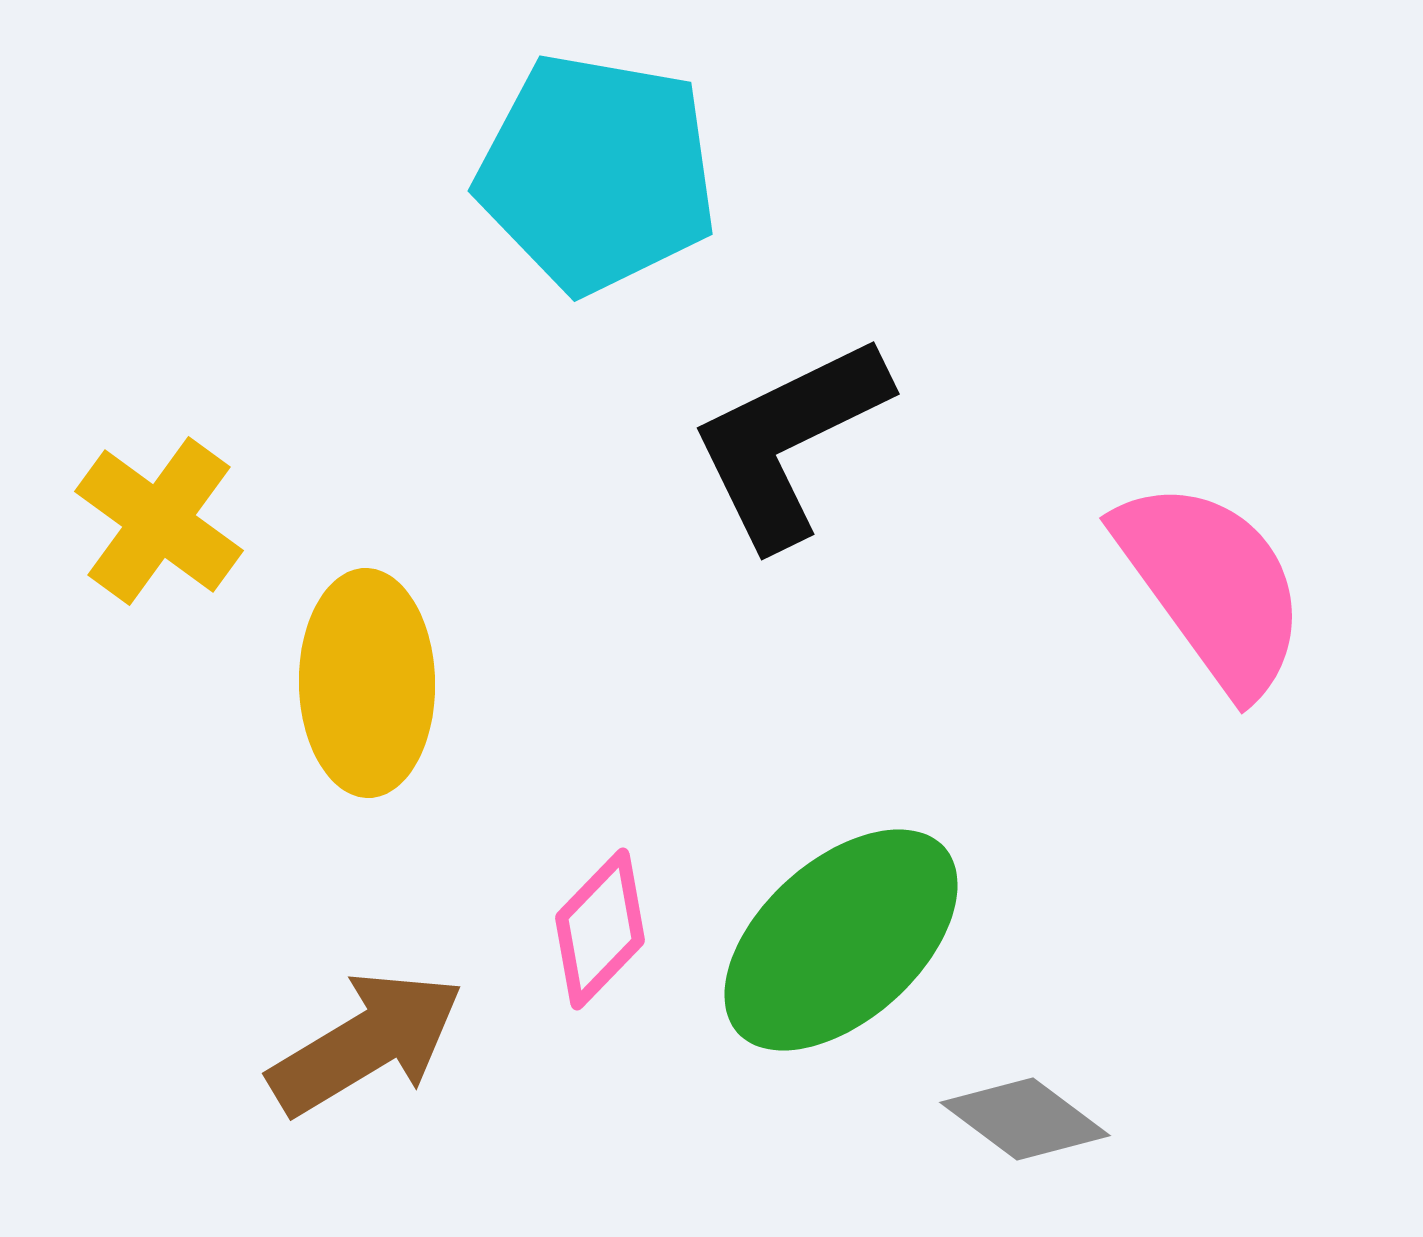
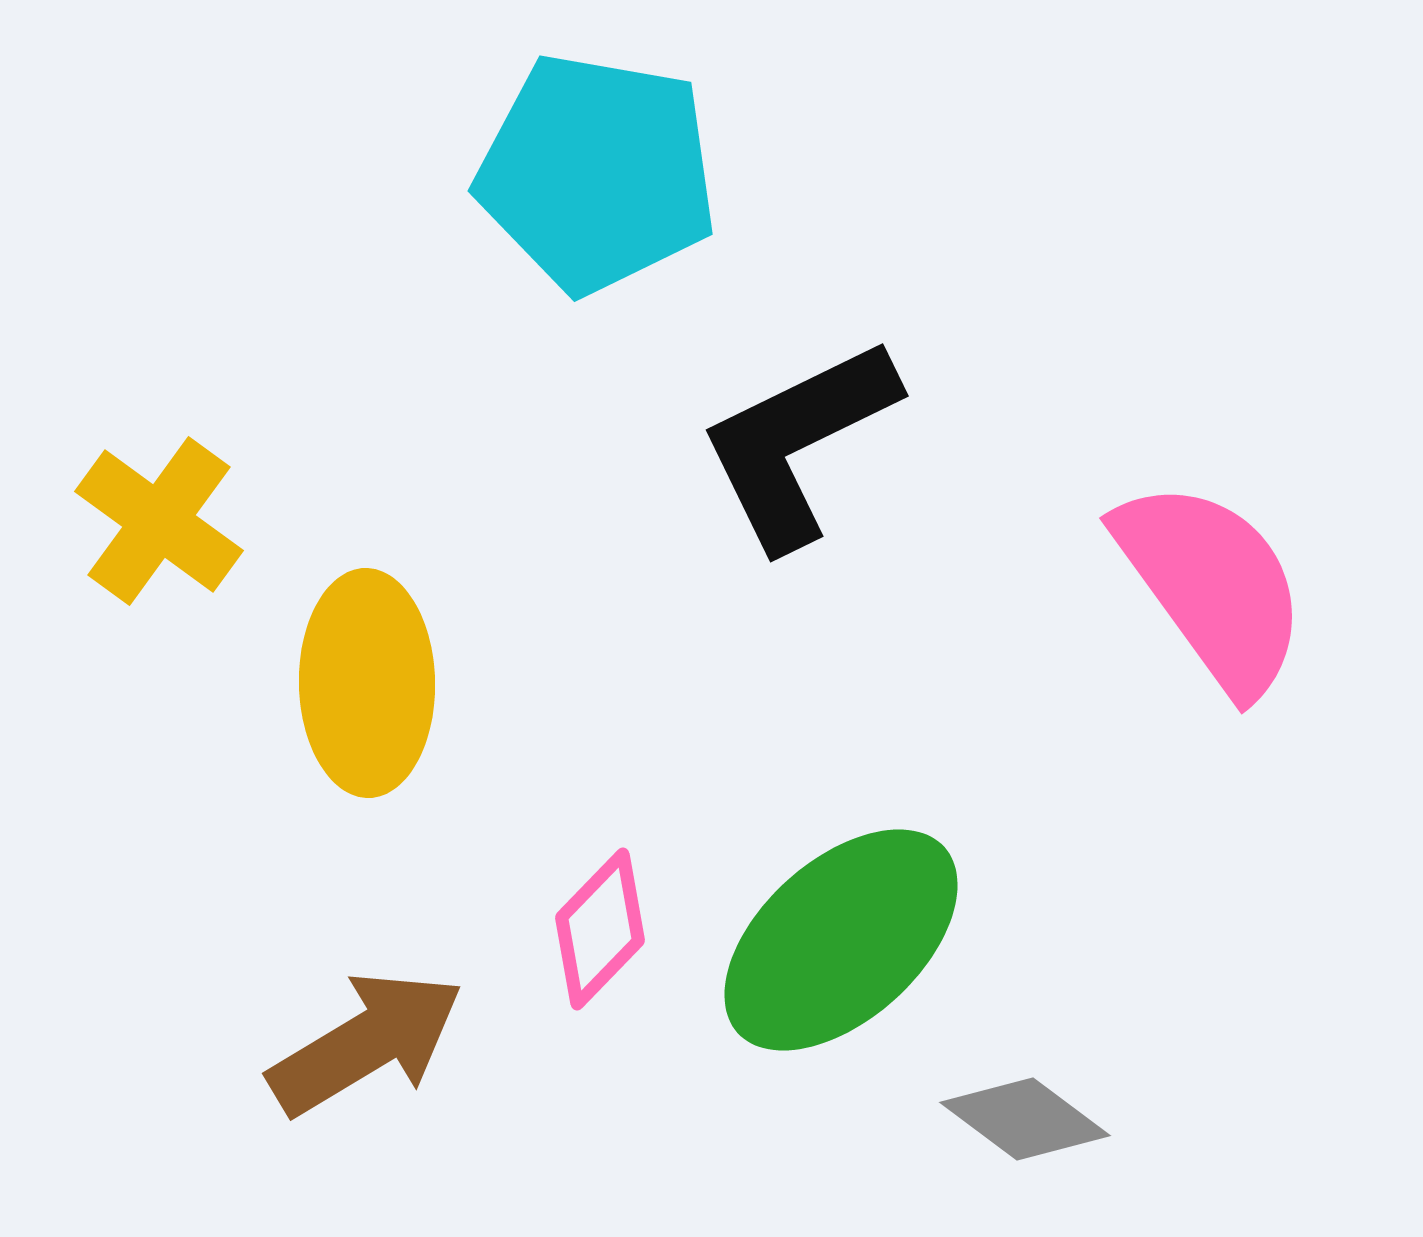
black L-shape: moved 9 px right, 2 px down
